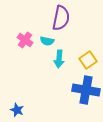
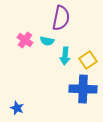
cyan arrow: moved 6 px right, 3 px up
blue cross: moved 3 px left, 1 px up; rotated 8 degrees counterclockwise
blue star: moved 2 px up
